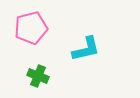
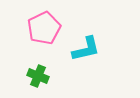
pink pentagon: moved 13 px right; rotated 12 degrees counterclockwise
